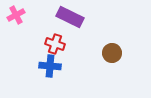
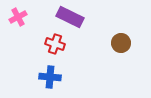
pink cross: moved 2 px right, 2 px down
brown circle: moved 9 px right, 10 px up
blue cross: moved 11 px down
